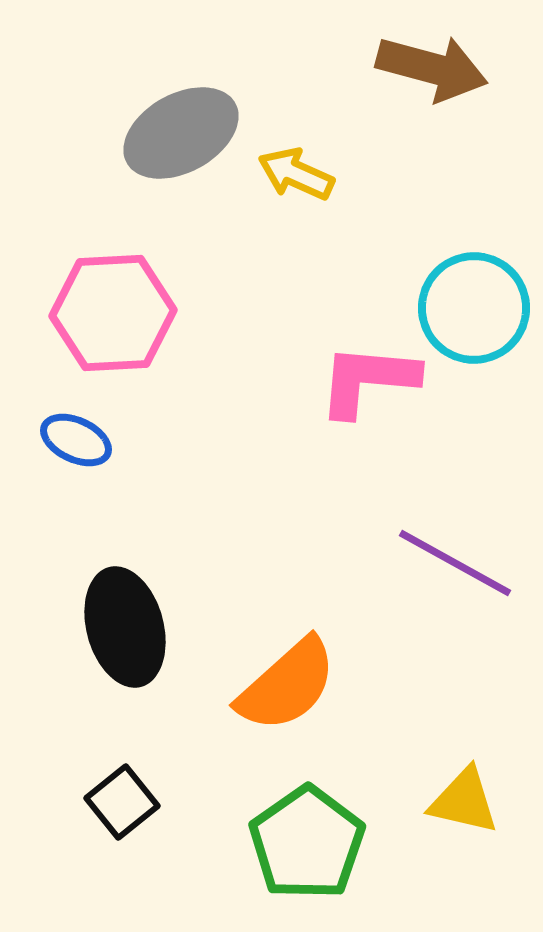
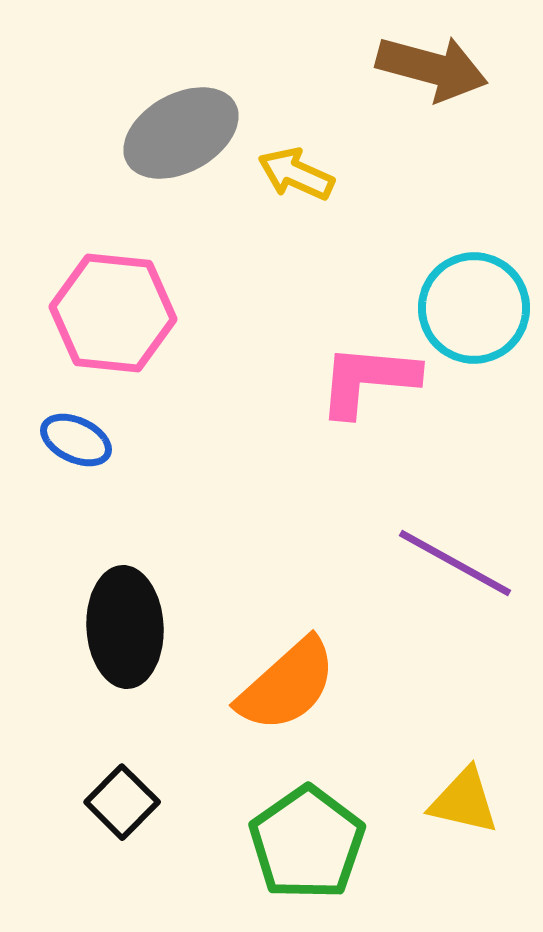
pink hexagon: rotated 9 degrees clockwise
black ellipse: rotated 12 degrees clockwise
black square: rotated 6 degrees counterclockwise
